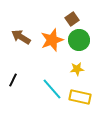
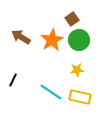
orange star: rotated 10 degrees counterclockwise
yellow star: moved 1 px down
cyan line: moved 1 px left, 3 px down; rotated 15 degrees counterclockwise
